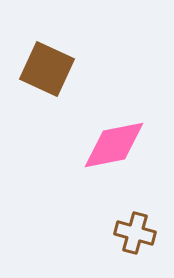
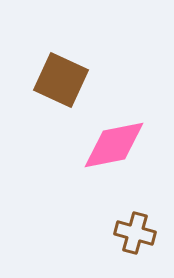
brown square: moved 14 px right, 11 px down
